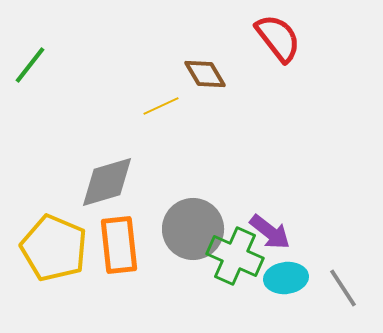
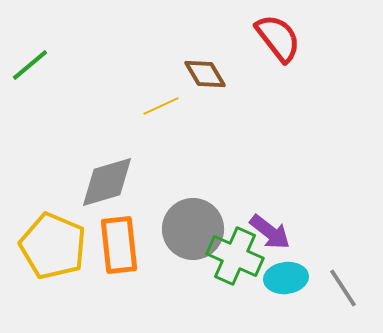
green line: rotated 12 degrees clockwise
yellow pentagon: moved 1 px left, 2 px up
